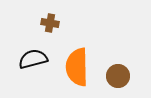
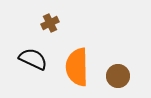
brown cross: rotated 36 degrees counterclockwise
black semicircle: rotated 40 degrees clockwise
